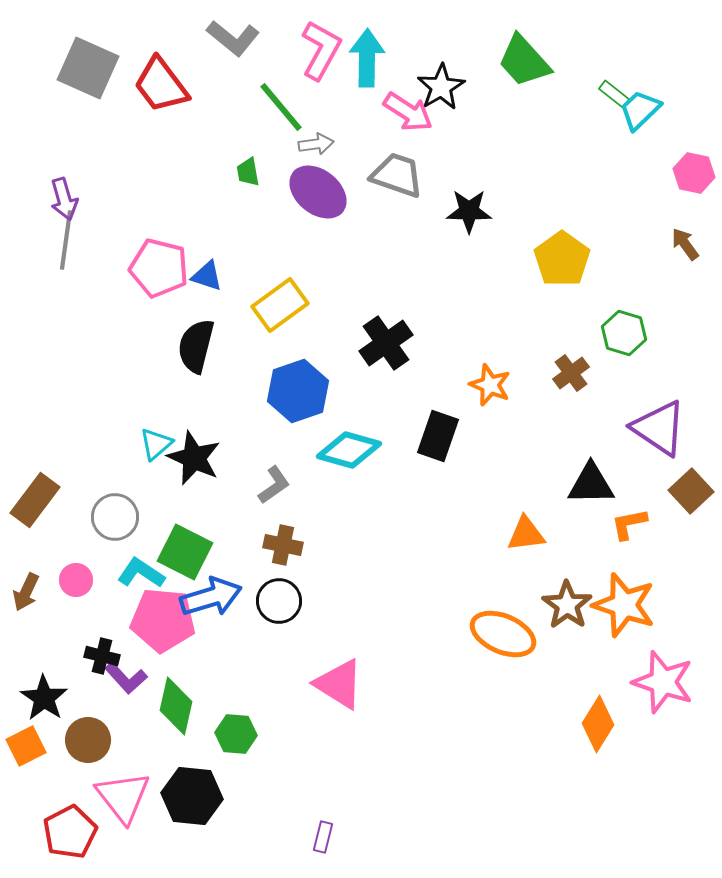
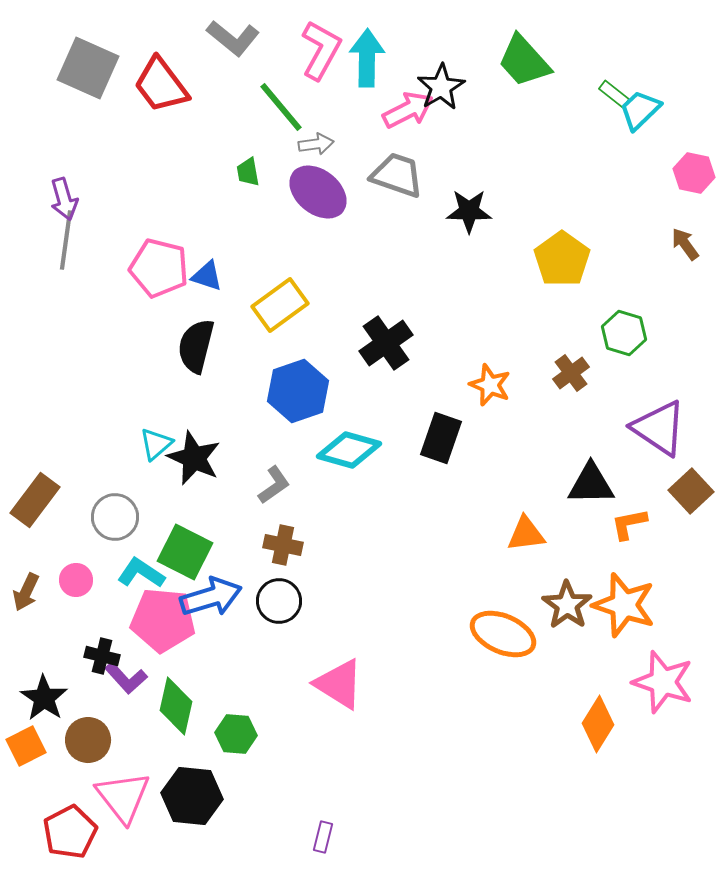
pink arrow at (408, 112): moved 2 px up; rotated 60 degrees counterclockwise
black rectangle at (438, 436): moved 3 px right, 2 px down
